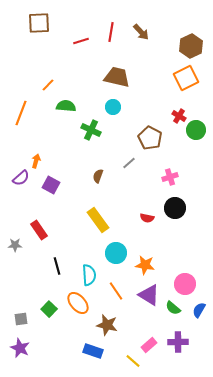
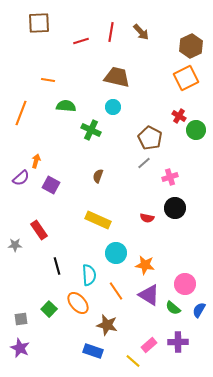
orange line at (48, 85): moved 5 px up; rotated 56 degrees clockwise
gray line at (129, 163): moved 15 px right
yellow rectangle at (98, 220): rotated 30 degrees counterclockwise
